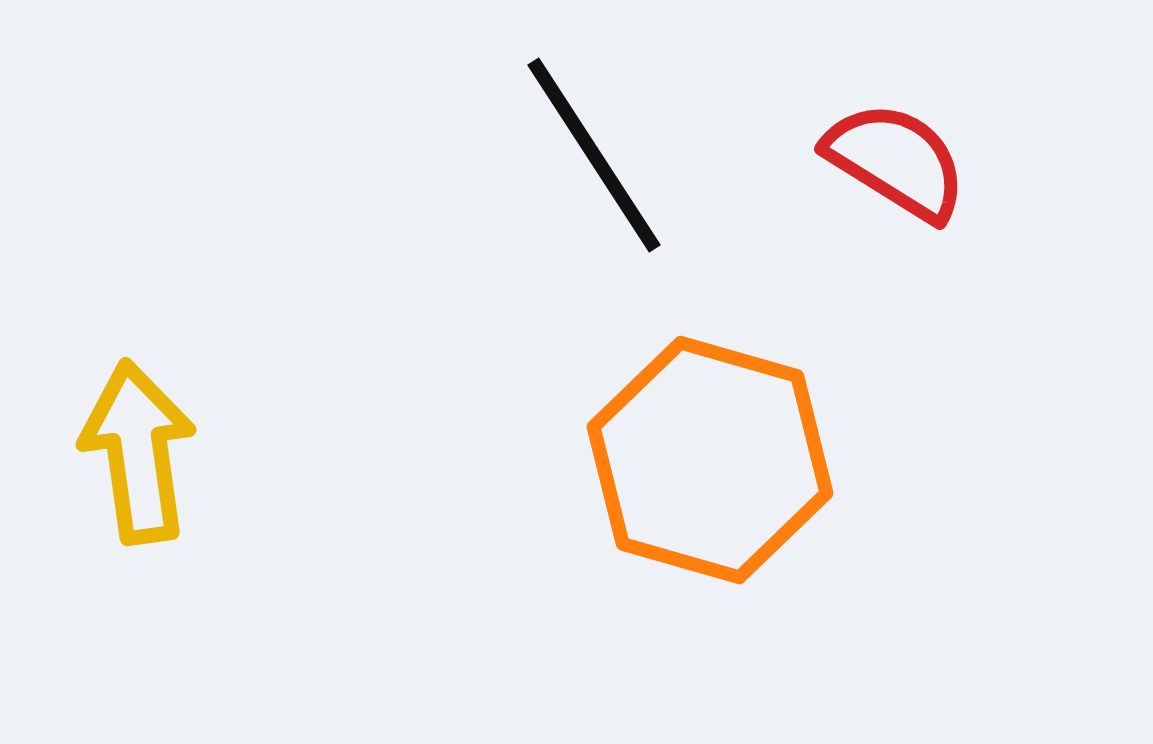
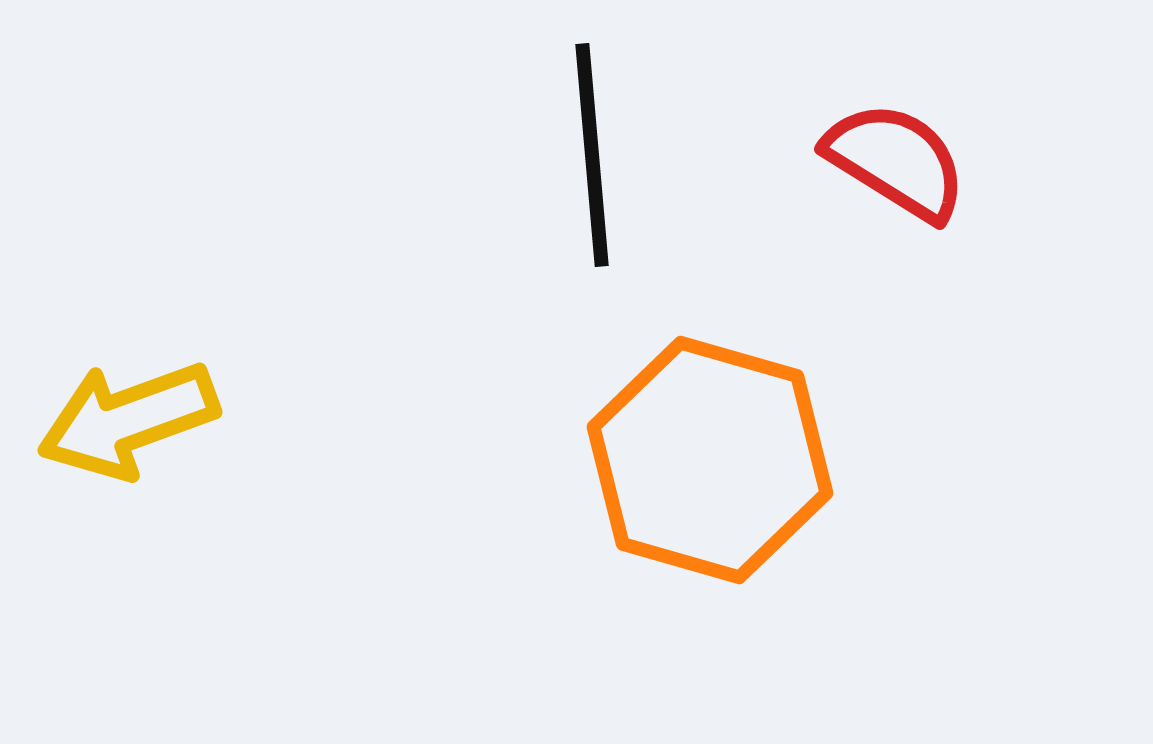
black line: moved 2 px left; rotated 28 degrees clockwise
yellow arrow: moved 10 px left, 32 px up; rotated 102 degrees counterclockwise
